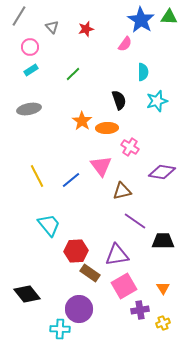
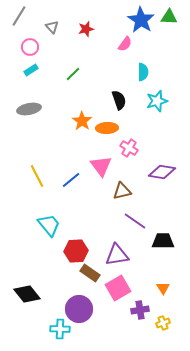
pink cross: moved 1 px left, 1 px down
pink square: moved 6 px left, 2 px down
